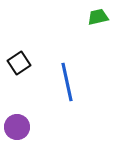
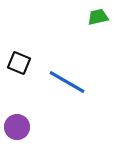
black square: rotated 35 degrees counterclockwise
blue line: rotated 48 degrees counterclockwise
